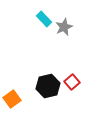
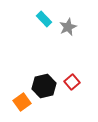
gray star: moved 4 px right
black hexagon: moved 4 px left
orange square: moved 10 px right, 3 px down
